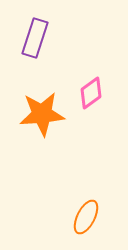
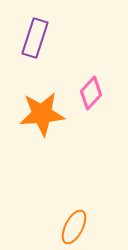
pink diamond: rotated 12 degrees counterclockwise
orange ellipse: moved 12 px left, 10 px down
